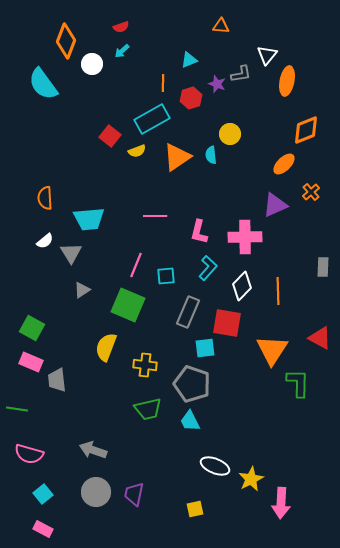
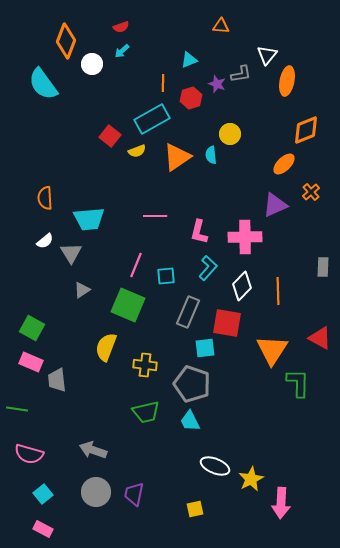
green trapezoid at (148, 409): moved 2 px left, 3 px down
